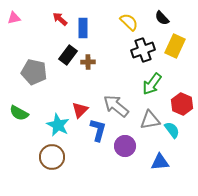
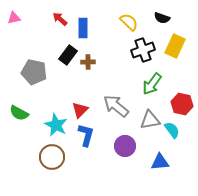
black semicircle: rotated 28 degrees counterclockwise
red hexagon: rotated 10 degrees counterclockwise
cyan star: moved 2 px left
blue L-shape: moved 12 px left, 5 px down
